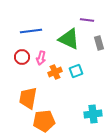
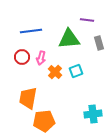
green triangle: rotated 30 degrees counterclockwise
orange cross: rotated 24 degrees counterclockwise
